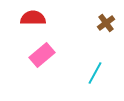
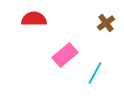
red semicircle: moved 1 px right, 1 px down
pink rectangle: moved 23 px right
